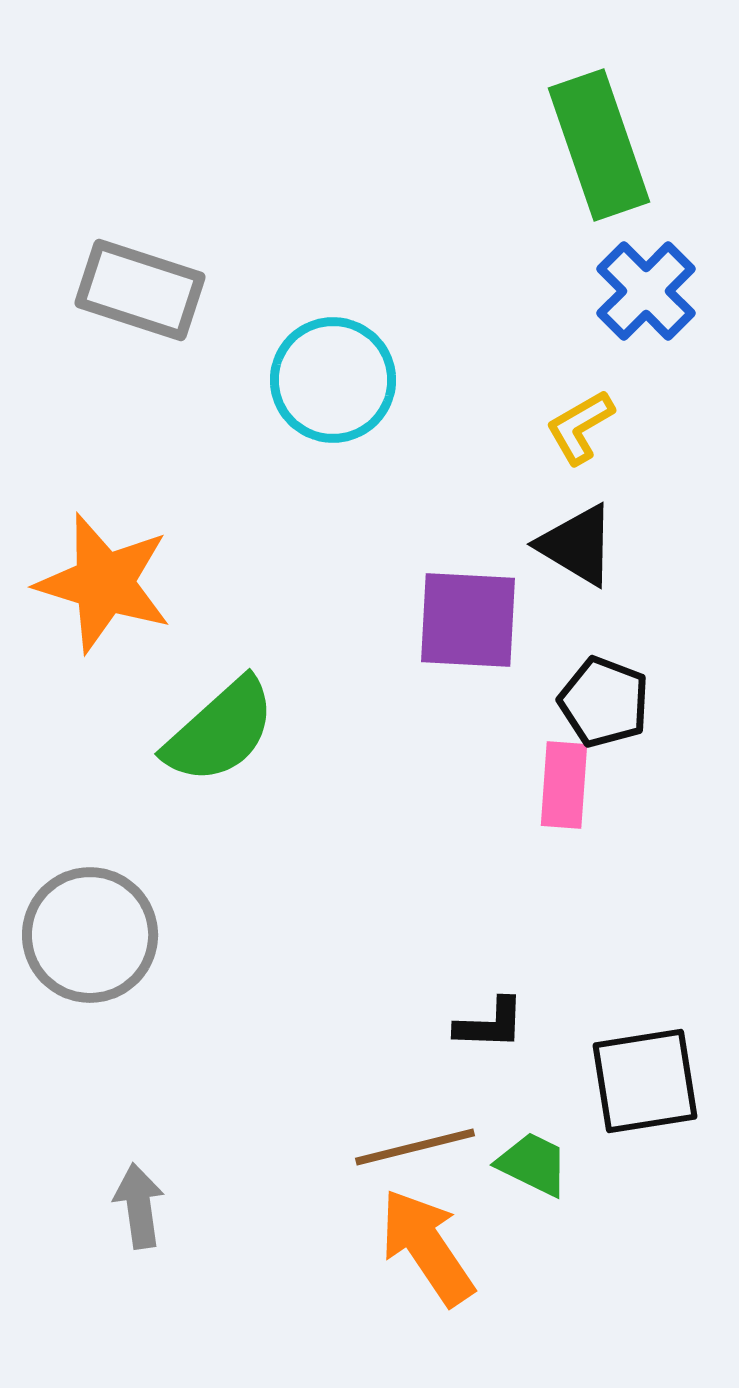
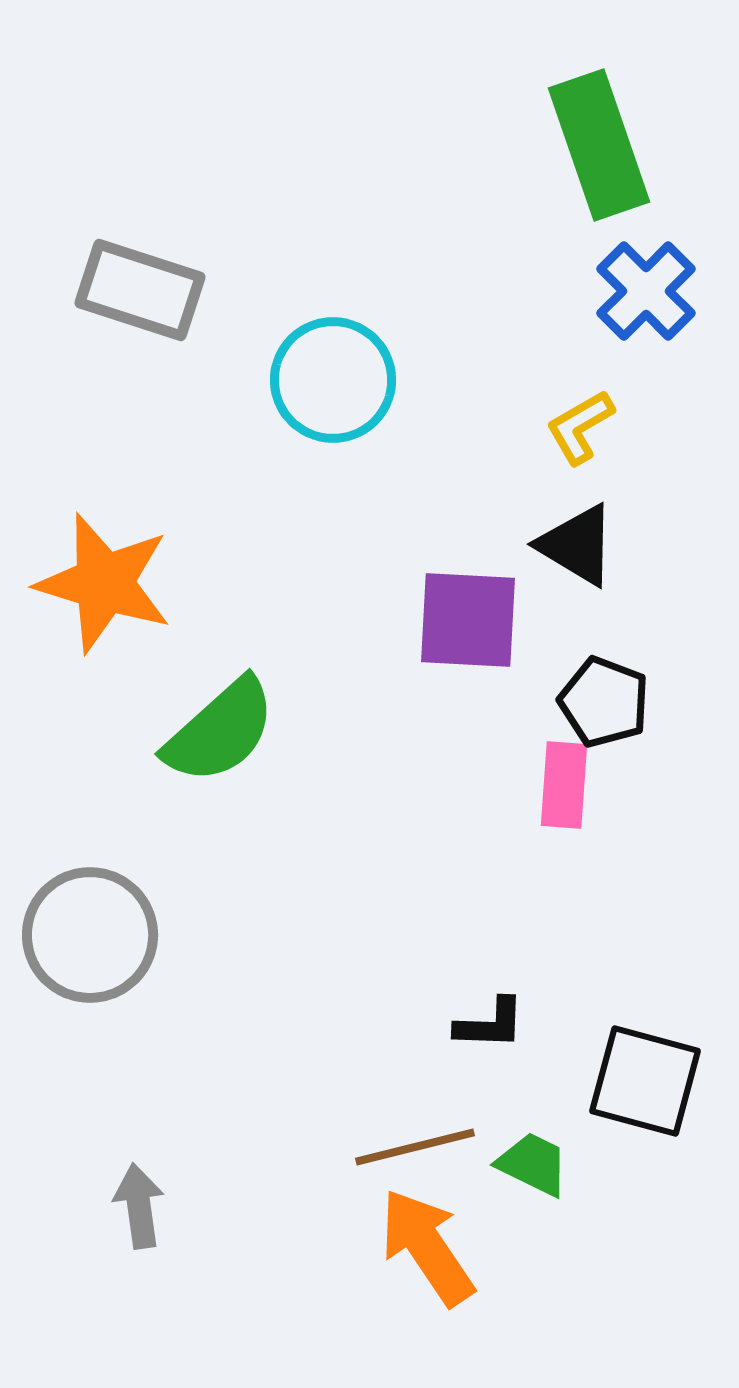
black square: rotated 24 degrees clockwise
